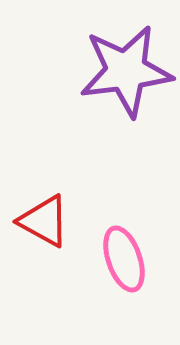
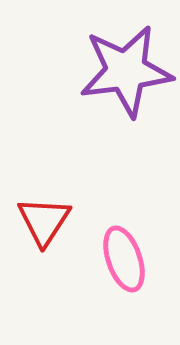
red triangle: rotated 34 degrees clockwise
